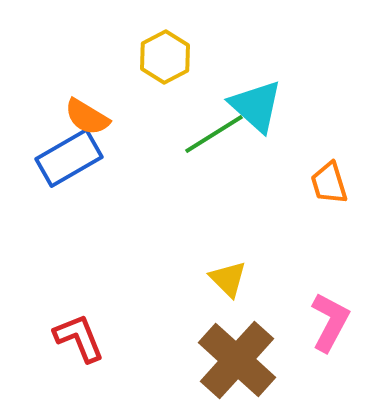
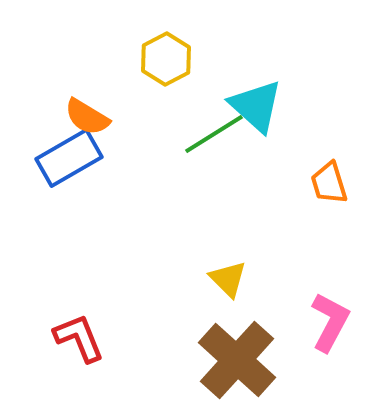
yellow hexagon: moved 1 px right, 2 px down
